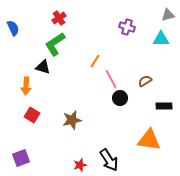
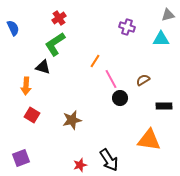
brown semicircle: moved 2 px left, 1 px up
